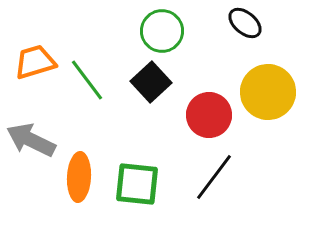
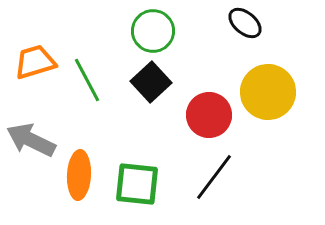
green circle: moved 9 px left
green line: rotated 9 degrees clockwise
orange ellipse: moved 2 px up
